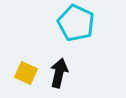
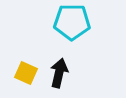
cyan pentagon: moved 4 px left, 1 px up; rotated 24 degrees counterclockwise
